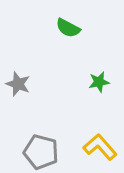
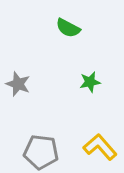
green star: moved 9 px left
gray pentagon: rotated 8 degrees counterclockwise
